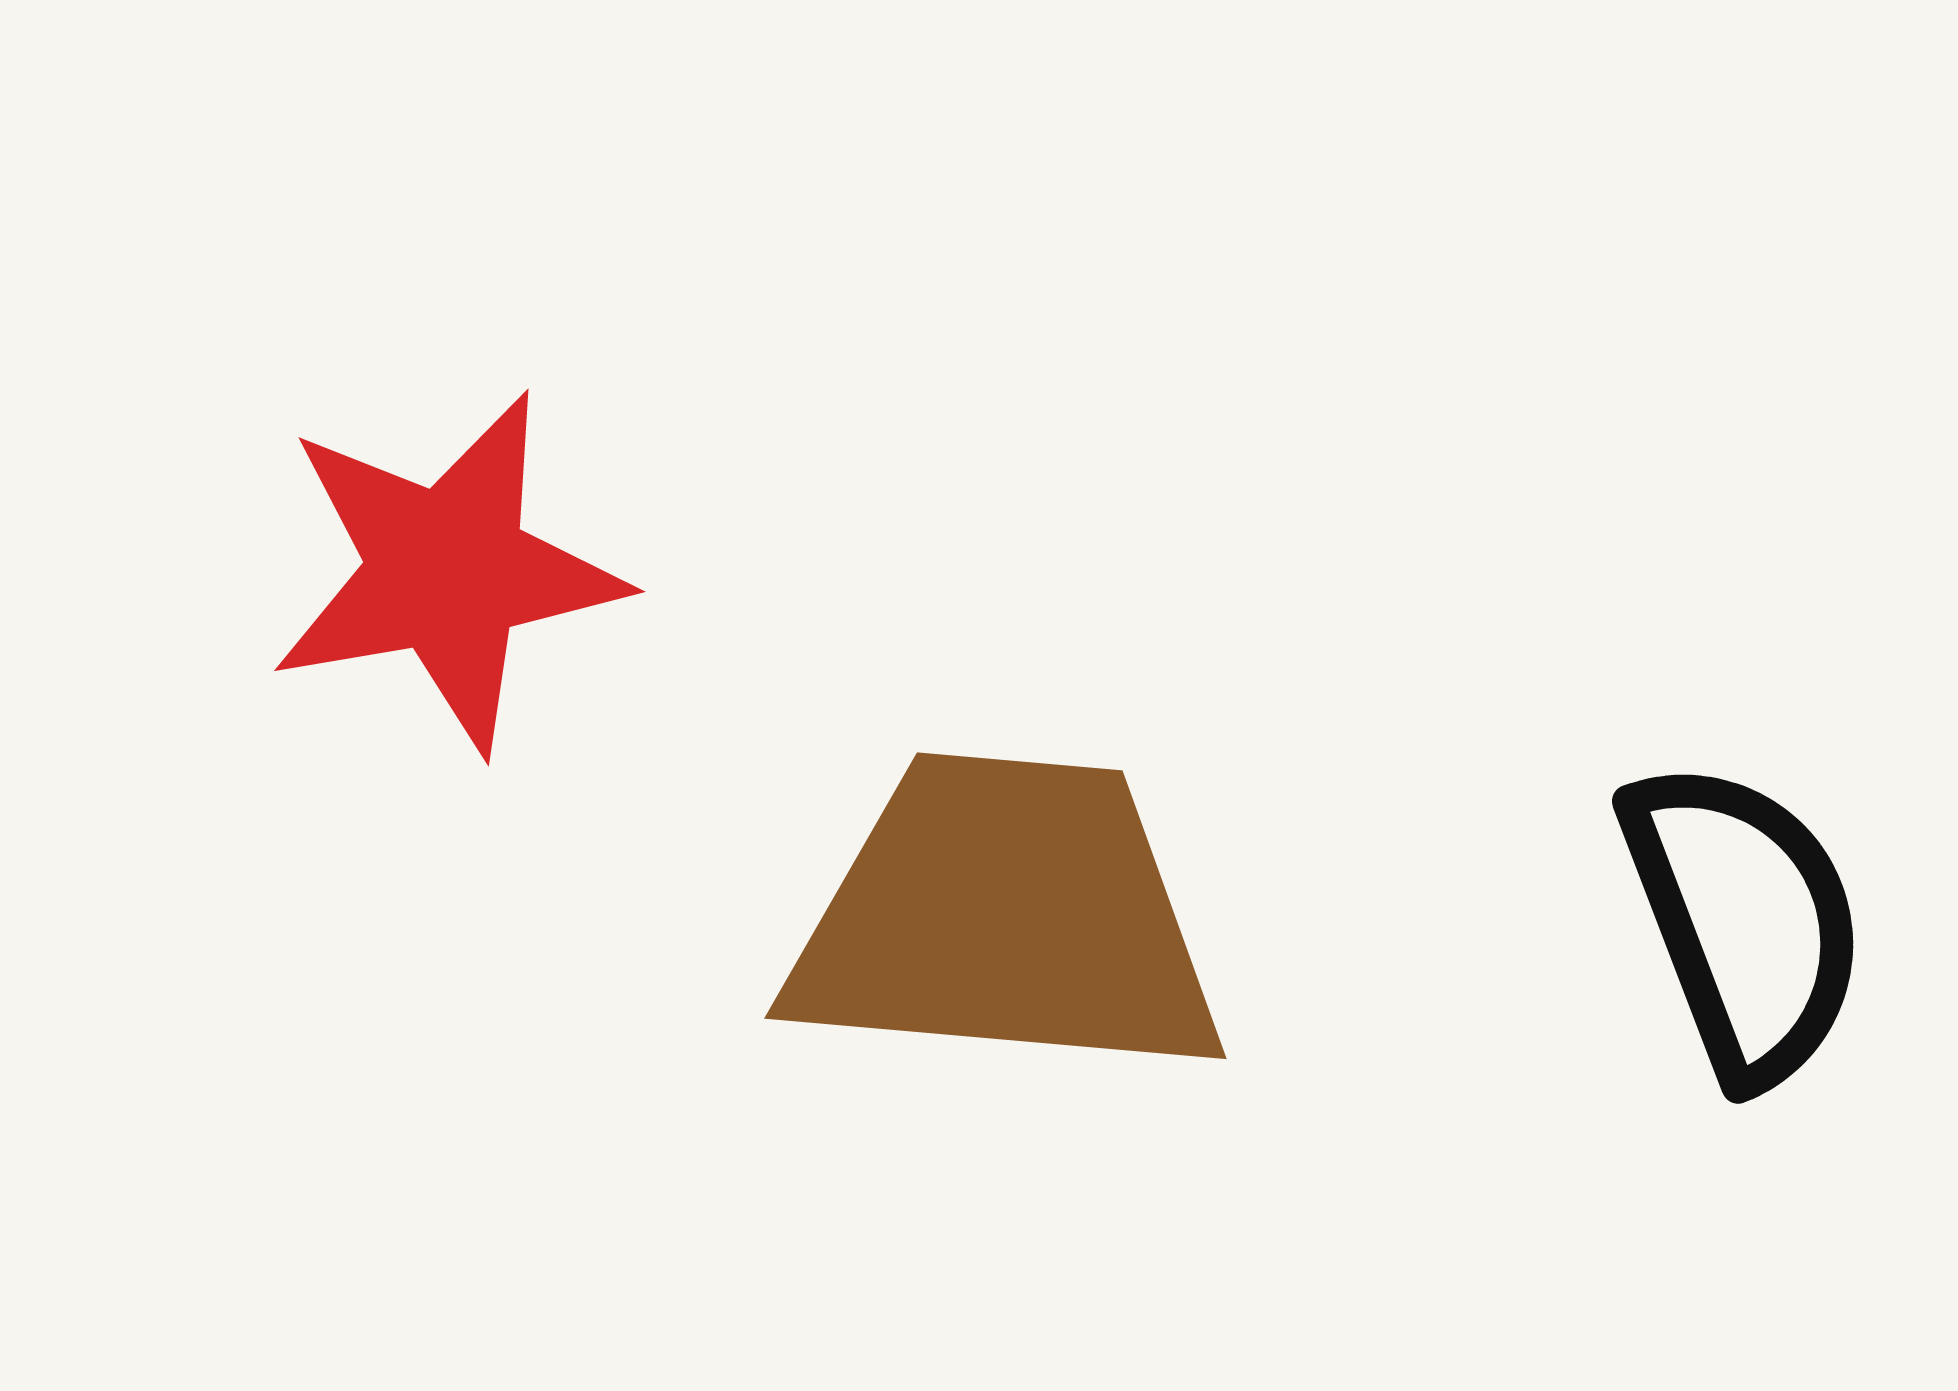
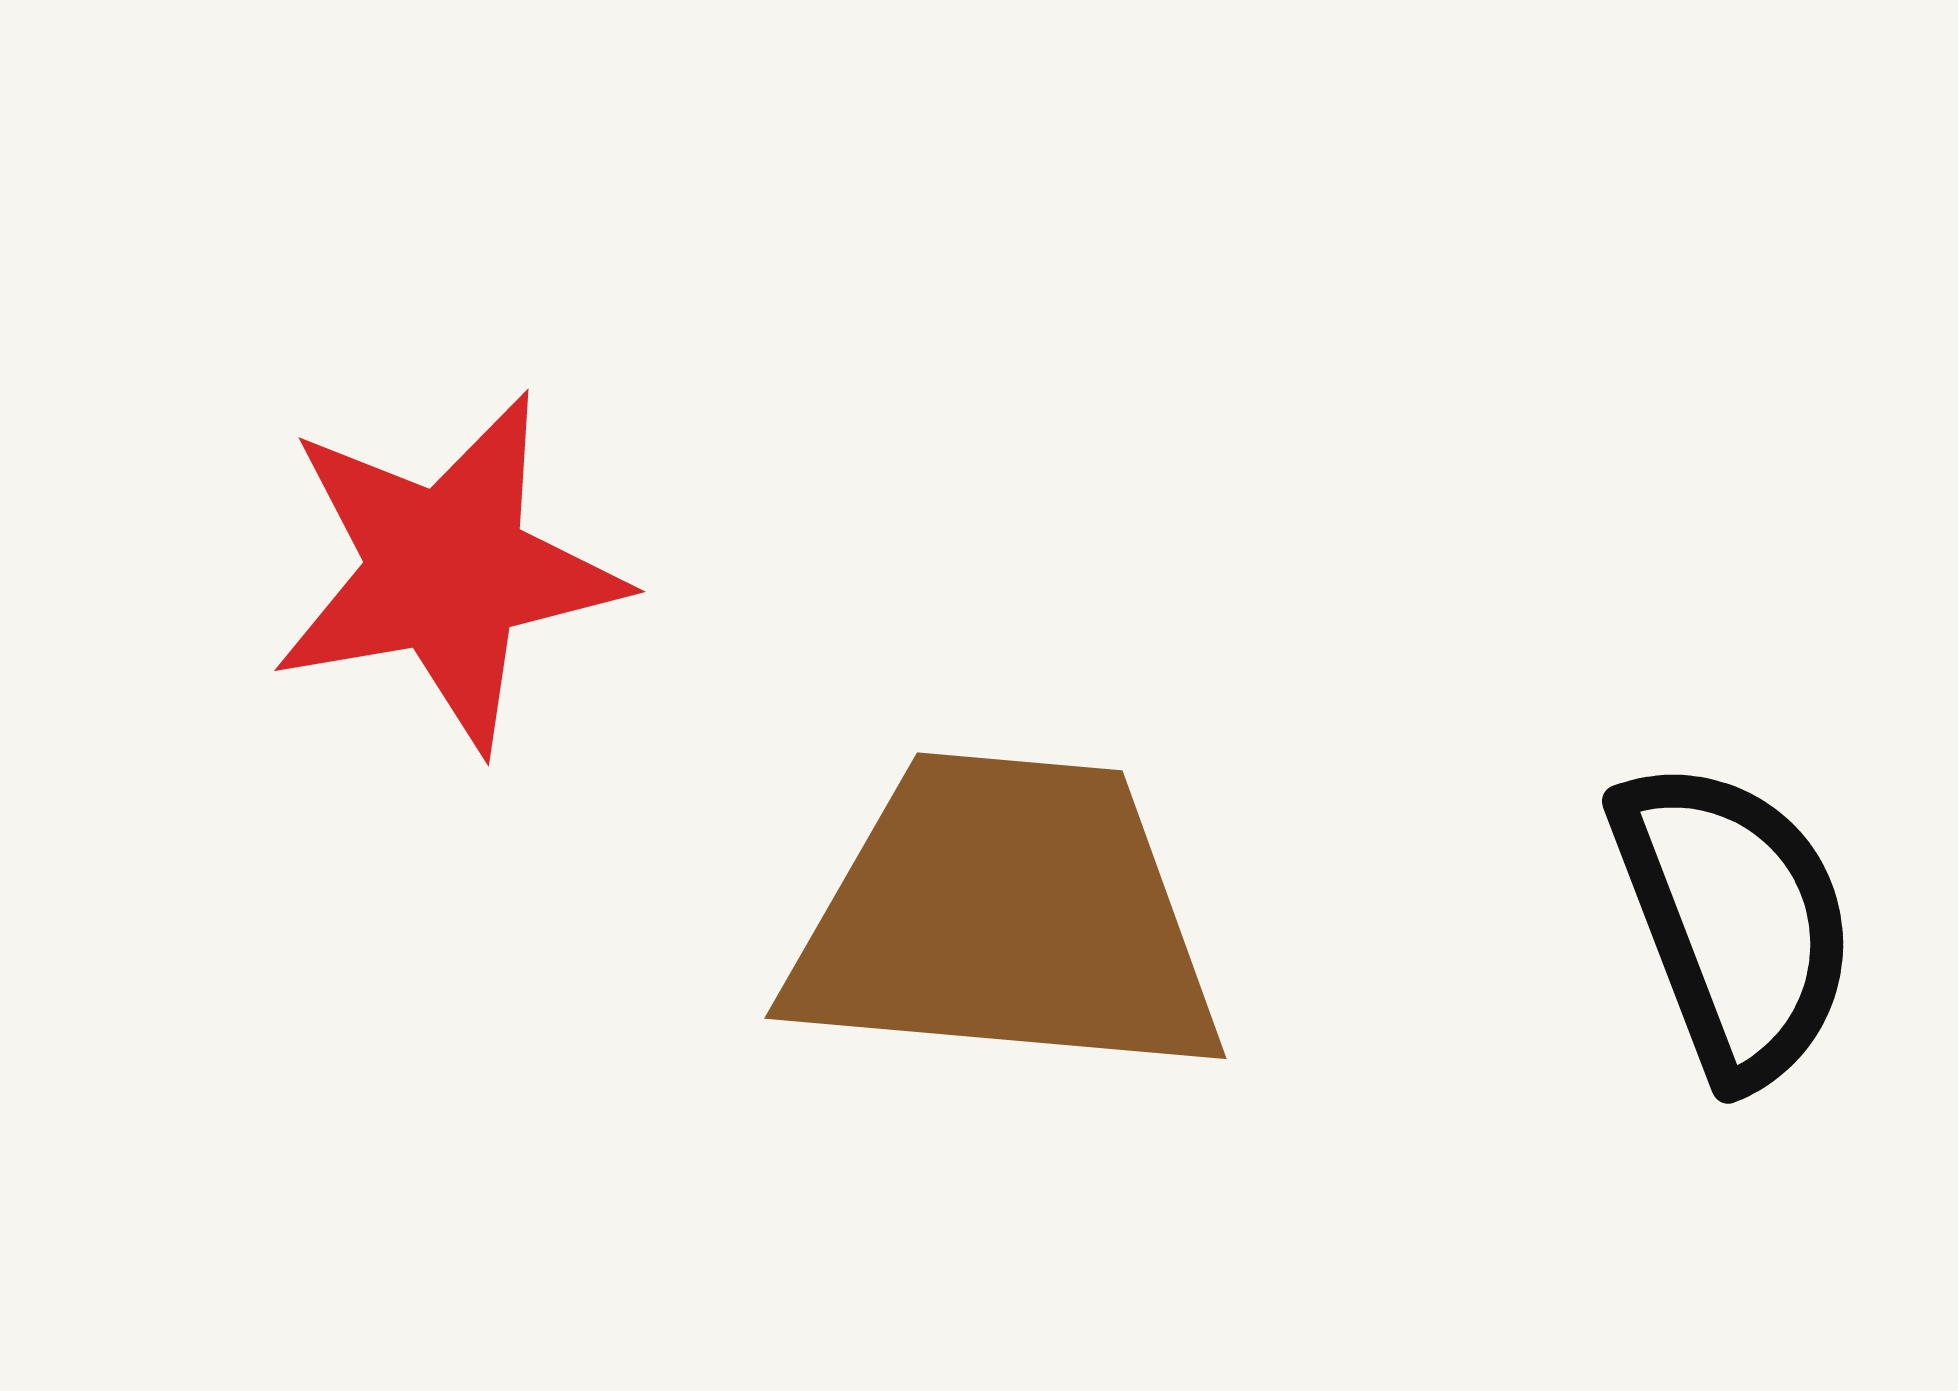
black semicircle: moved 10 px left
